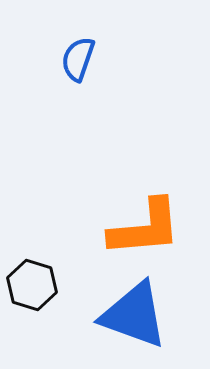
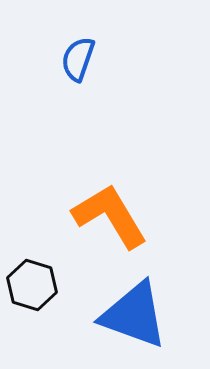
orange L-shape: moved 35 px left, 12 px up; rotated 116 degrees counterclockwise
